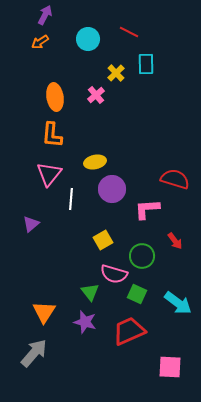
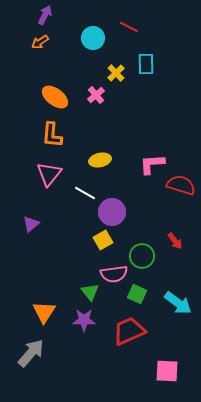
red line: moved 5 px up
cyan circle: moved 5 px right, 1 px up
orange ellipse: rotated 44 degrees counterclockwise
yellow ellipse: moved 5 px right, 2 px up
red semicircle: moved 6 px right, 6 px down
purple circle: moved 23 px down
white line: moved 14 px right, 6 px up; rotated 65 degrees counterclockwise
pink L-shape: moved 5 px right, 45 px up
pink semicircle: rotated 24 degrees counterclockwise
purple star: moved 1 px left, 2 px up; rotated 15 degrees counterclockwise
gray arrow: moved 3 px left
pink square: moved 3 px left, 4 px down
